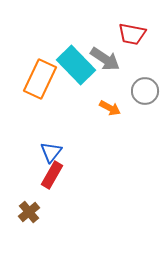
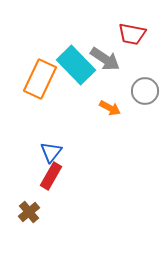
red rectangle: moved 1 px left, 1 px down
